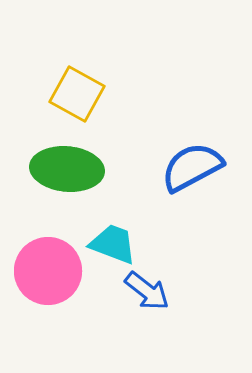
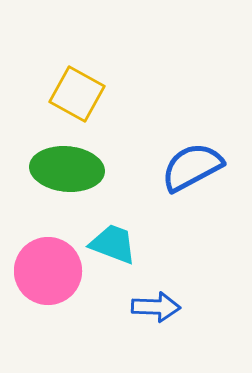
blue arrow: moved 9 px right, 16 px down; rotated 36 degrees counterclockwise
